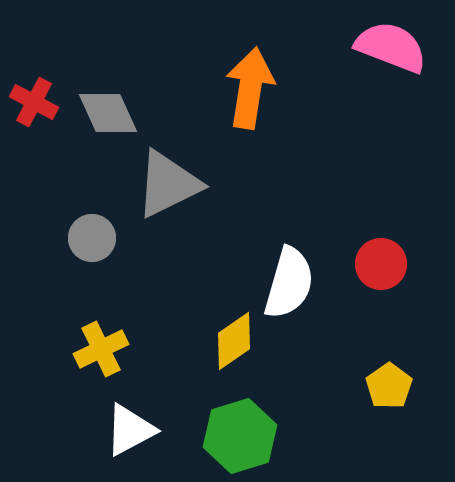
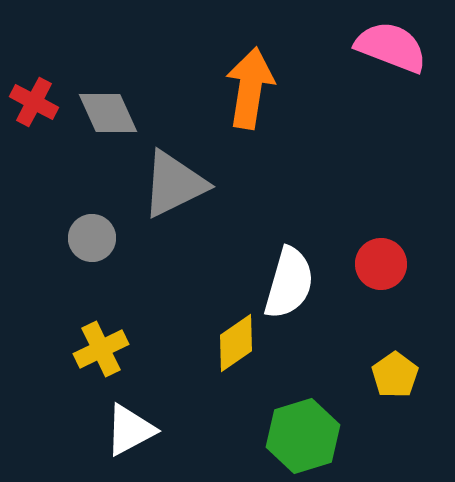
gray triangle: moved 6 px right
yellow diamond: moved 2 px right, 2 px down
yellow pentagon: moved 6 px right, 11 px up
green hexagon: moved 63 px right
